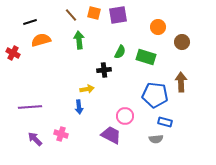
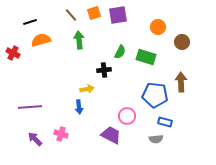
orange square: rotated 32 degrees counterclockwise
pink circle: moved 2 px right
